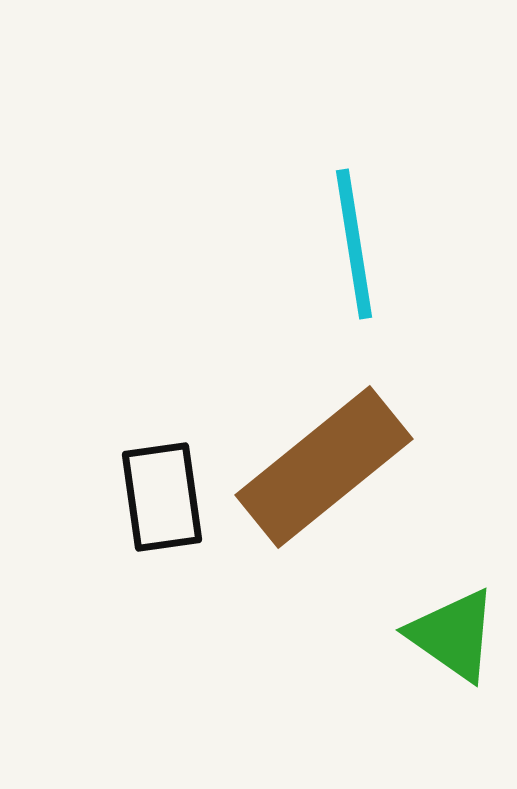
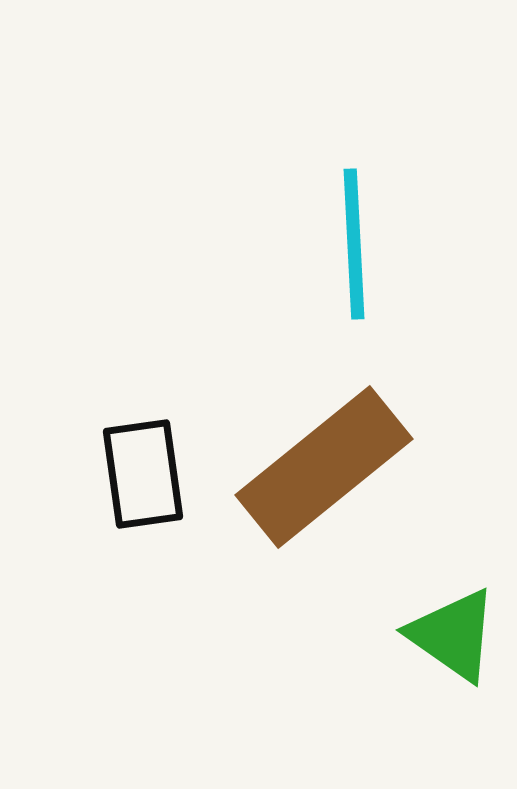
cyan line: rotated 6 degrees clockwise
black rectangle: moved 19 px left, 23 px up
